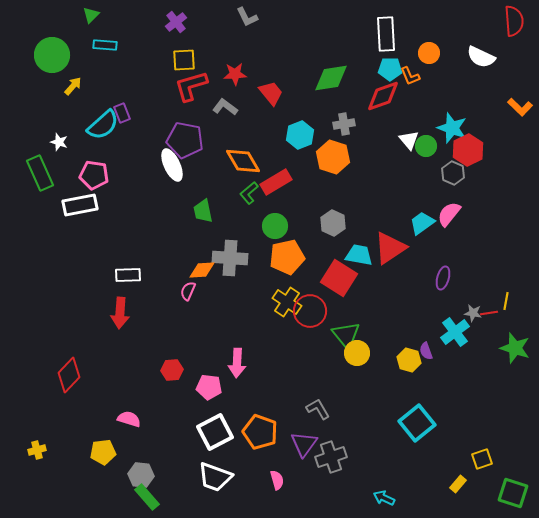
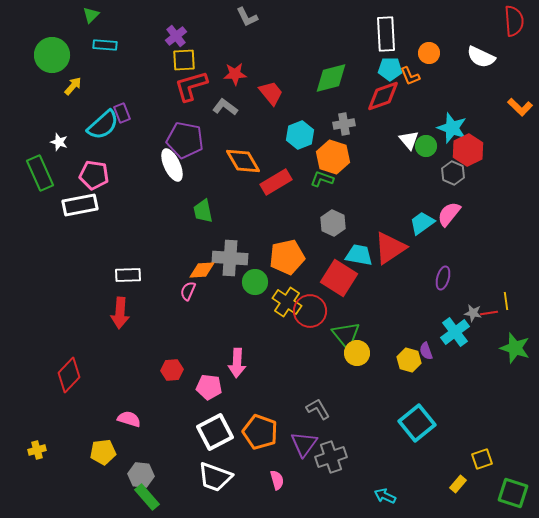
purple cross at (176, 22): moved 14 px down
green diamond at (331, 78): rotated 6 degrees counterclockwise
green L-shape at (249, 193): moved 73 px right, 14 px up; rotated 60 degrees clockwise
green circle at (275, 226): moved 20 px left, 56 px down
yellow line at (506, 301): rotated 18 degrees counterclockwise
cyan arrow at (384, 498): moved 1 px right, 2 px up
